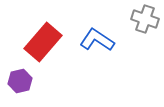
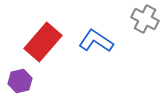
gray cross: rotated 8 degrees clockwise
blue L-shape: moved 1 px left, 1 px down
